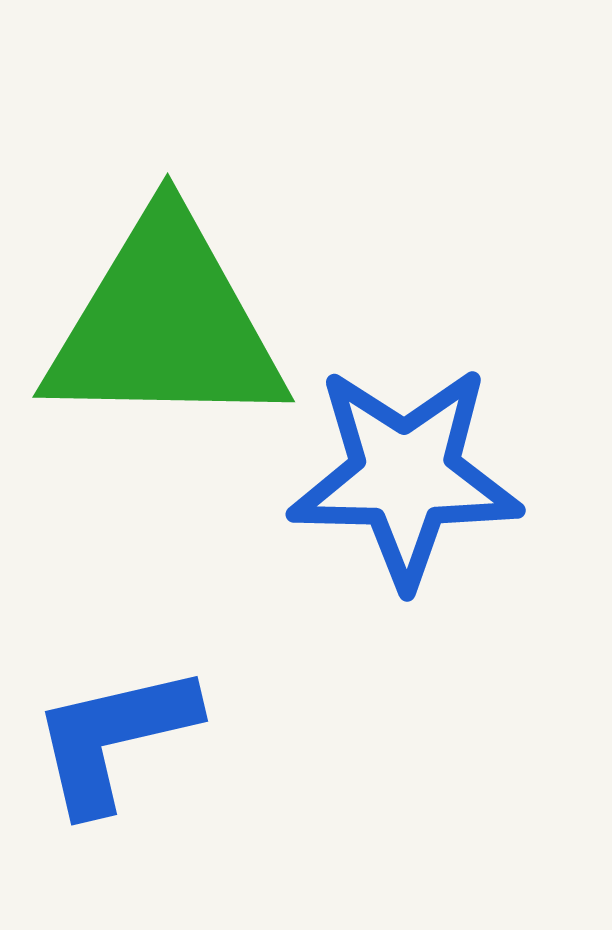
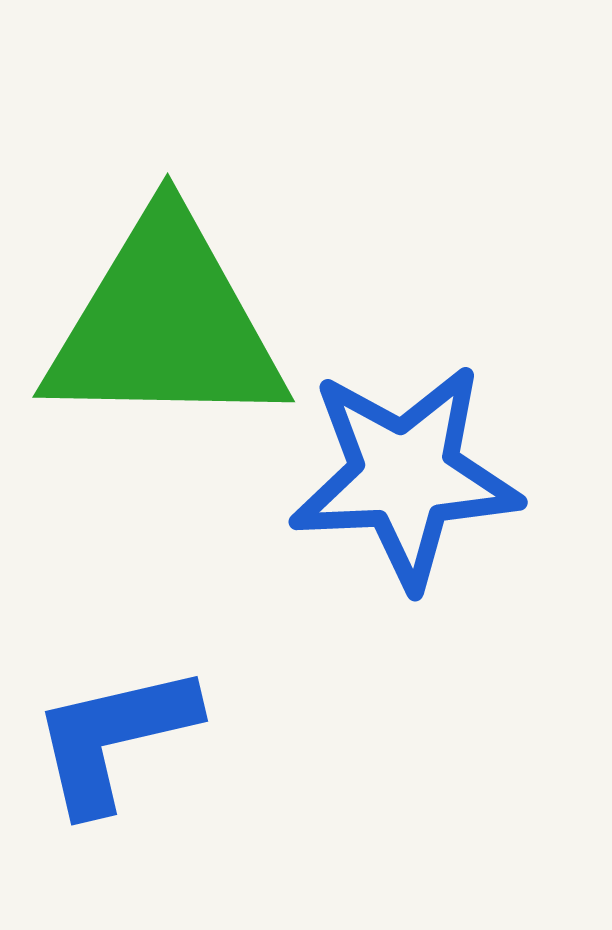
blue star: rotated 4 degrees counterclockwise
